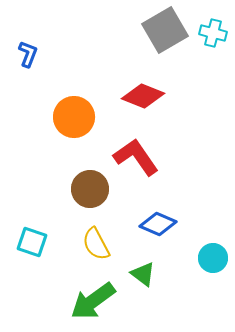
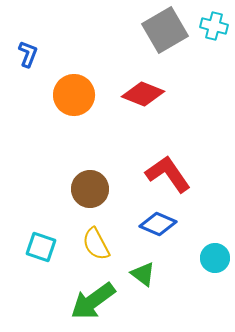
cyan cross: moved 1 px right, 7 px up
red diamond: moved 2 px up
orange circle: moved 22 px up
red L-shape: moved 32 px right, 17 px down
cyan square: moved 9 px right, 5 px down
cyan circle: moved 2 px right
